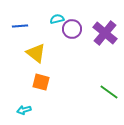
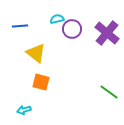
purple cross: moved 2 px right
